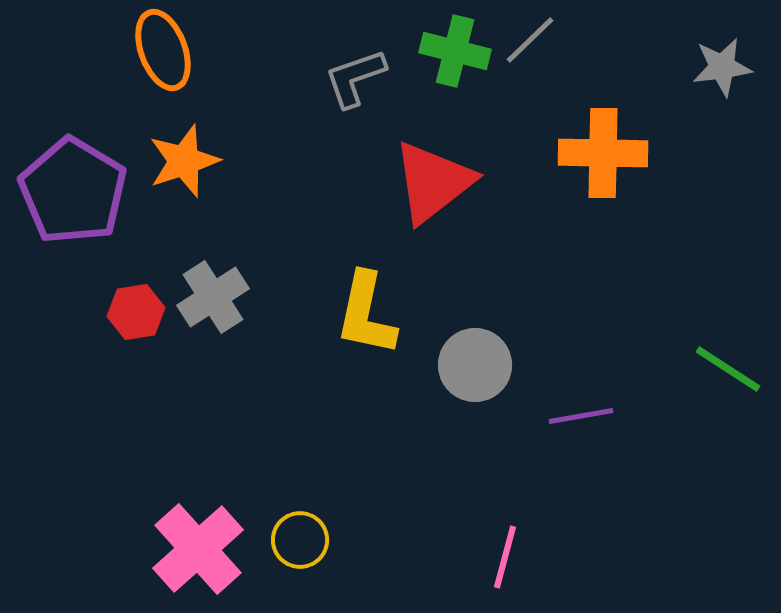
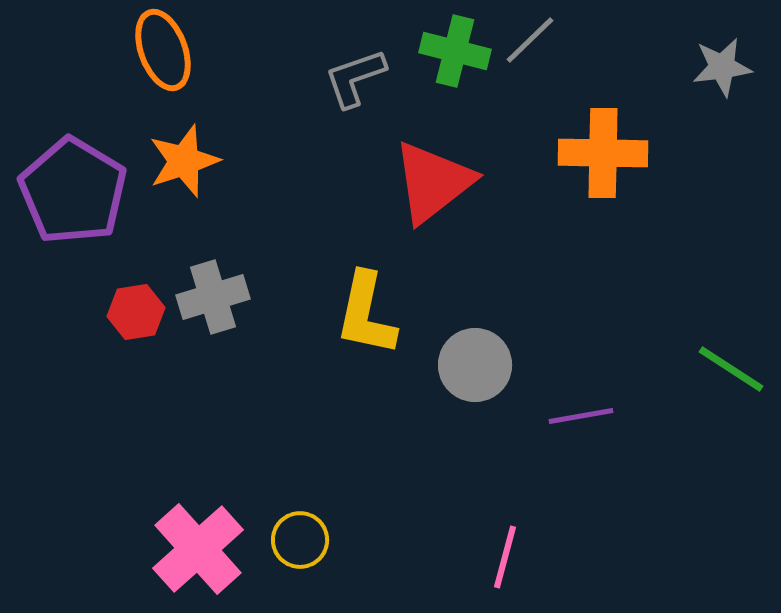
gray cross: rotated 16 degrees clockwise
green line: moved 3 px right
